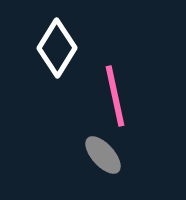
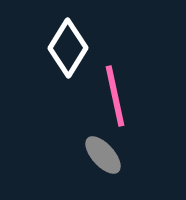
white diamond: moved 11 px right
